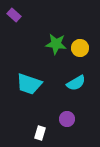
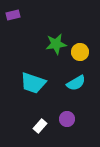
purple rectangle: moved 1 px left; rotated 56 degrees counterclockwise
green star: rotated 15 degrees counterclockwise
yellow circle: moved 4 px down
cyan trapezoid: moved 4 px right, 1 px up
white rectangle: moved 7 px up; rotated 24 degrees clockwise
